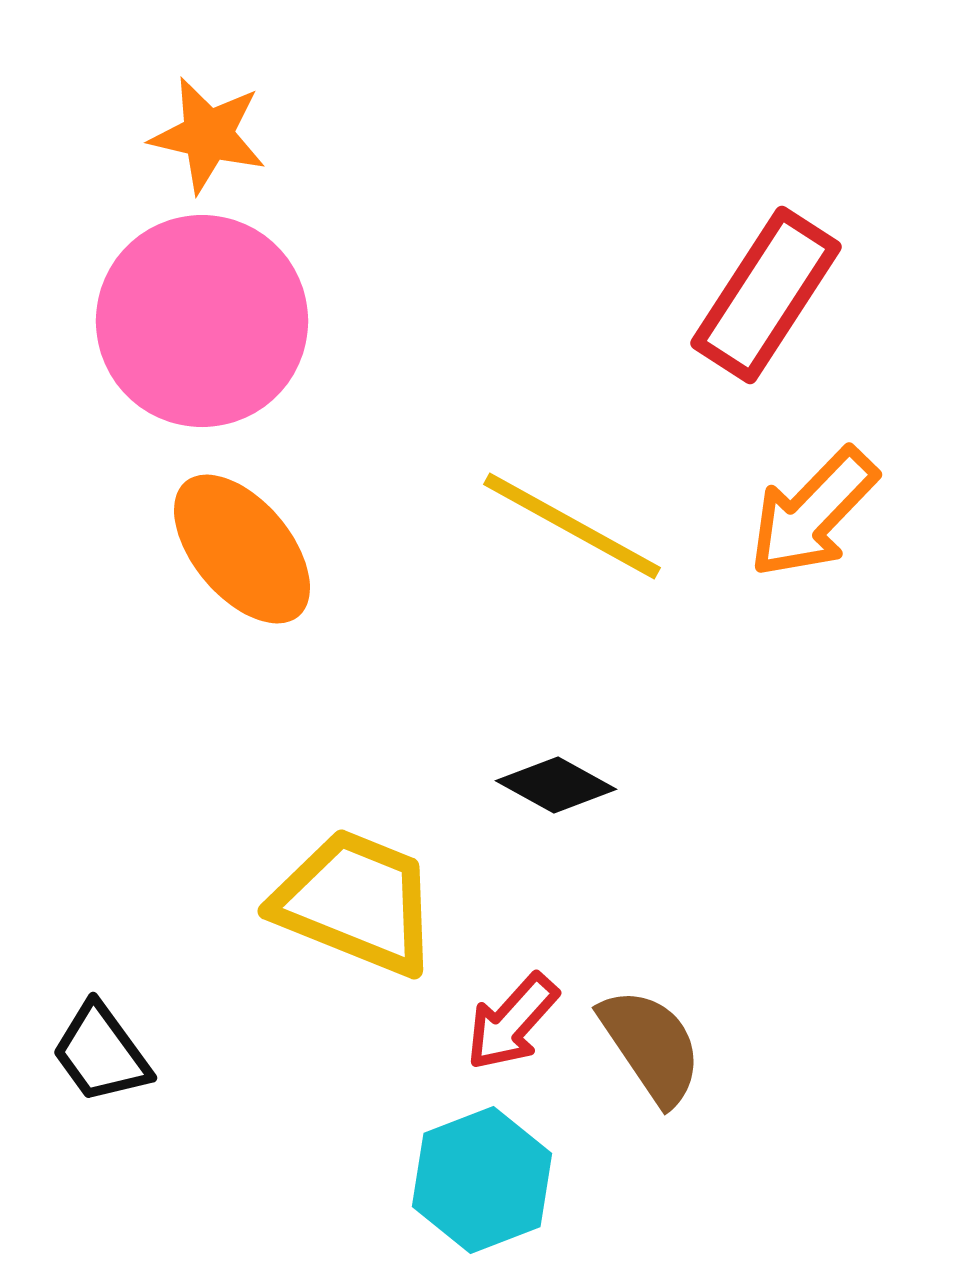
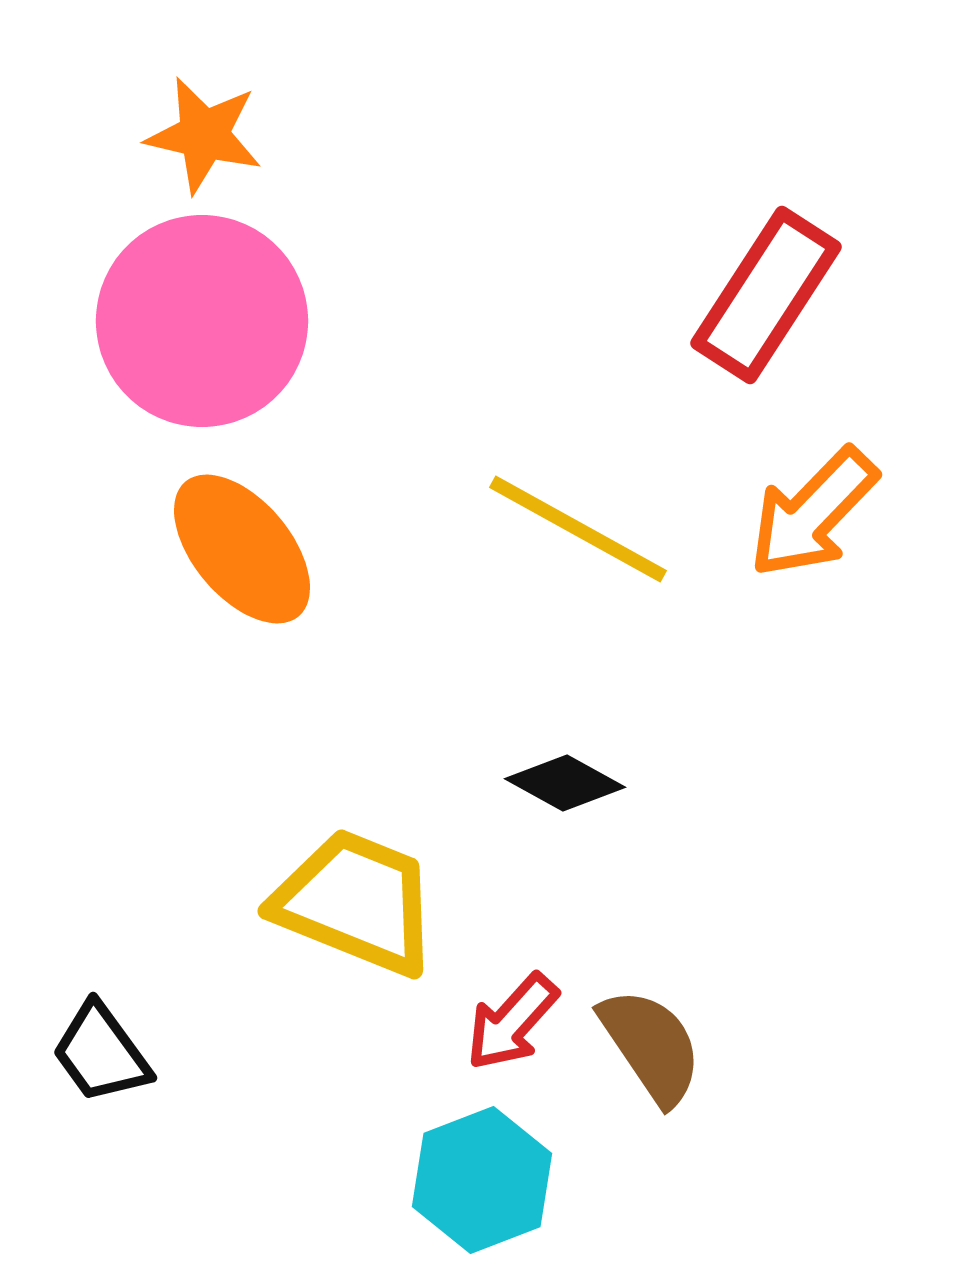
orange star: moved 4 px left
yellow line: moved 6 px right, 3 px down
black diamond: moved 9 px right, 2 px up
